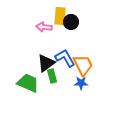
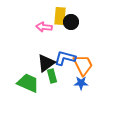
blue L-shape: rotated 45 degrees counterclockwise
